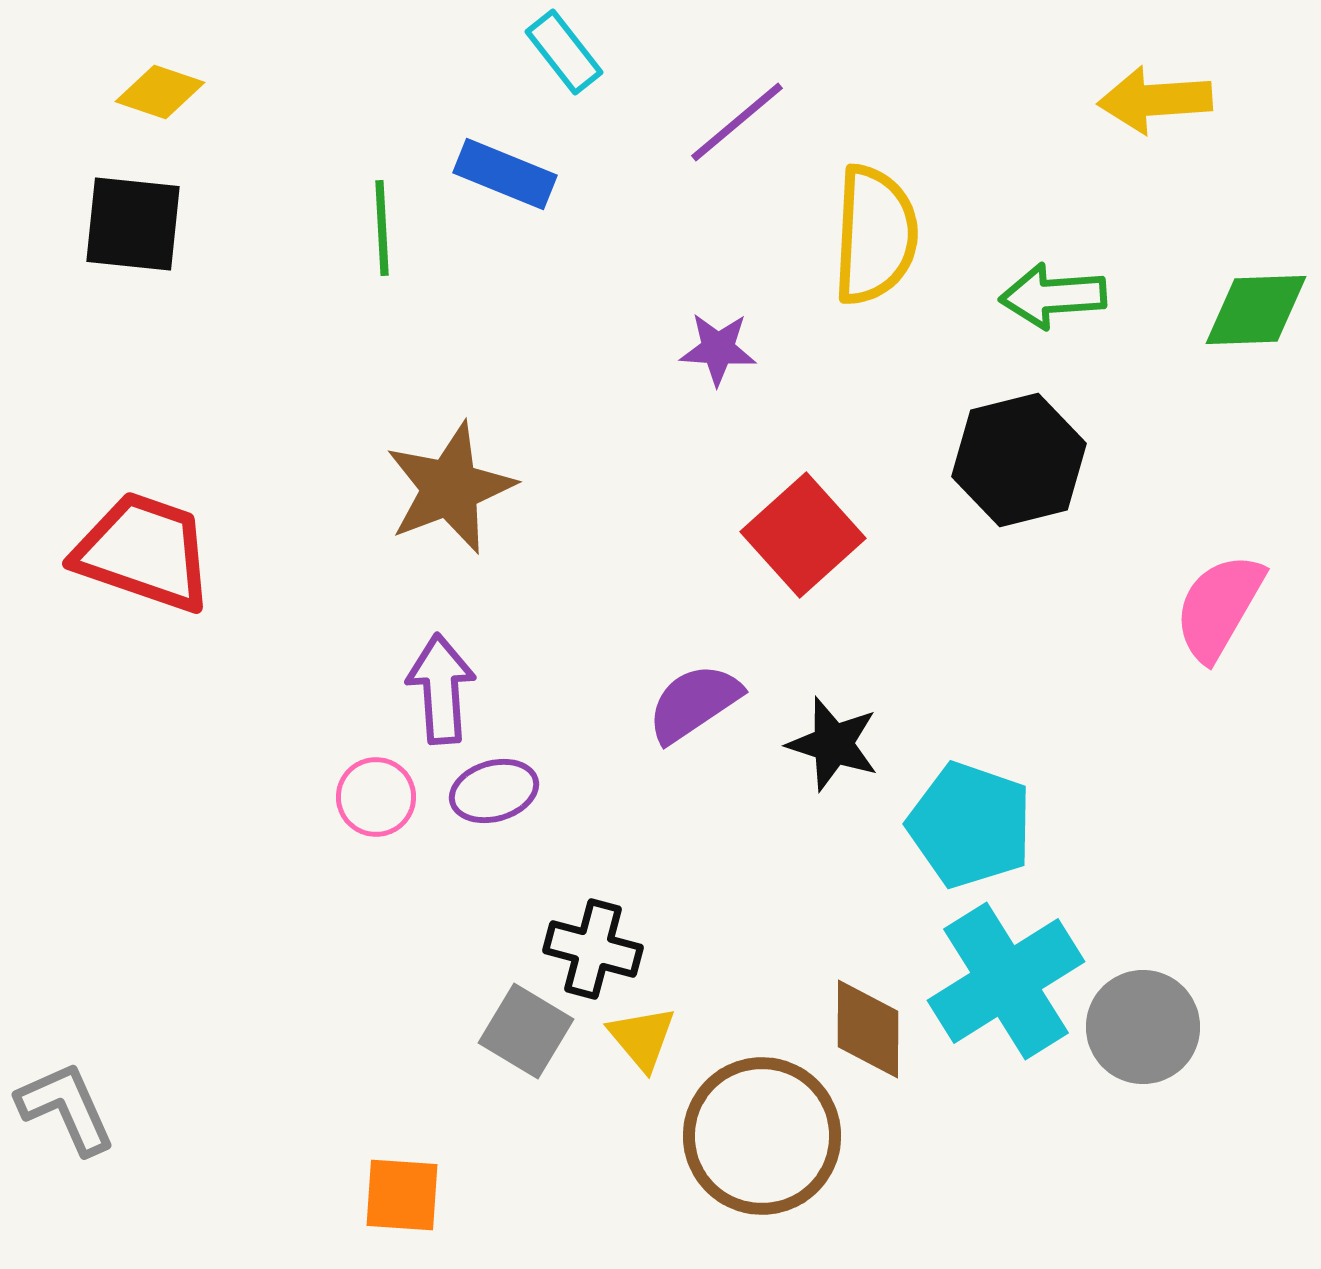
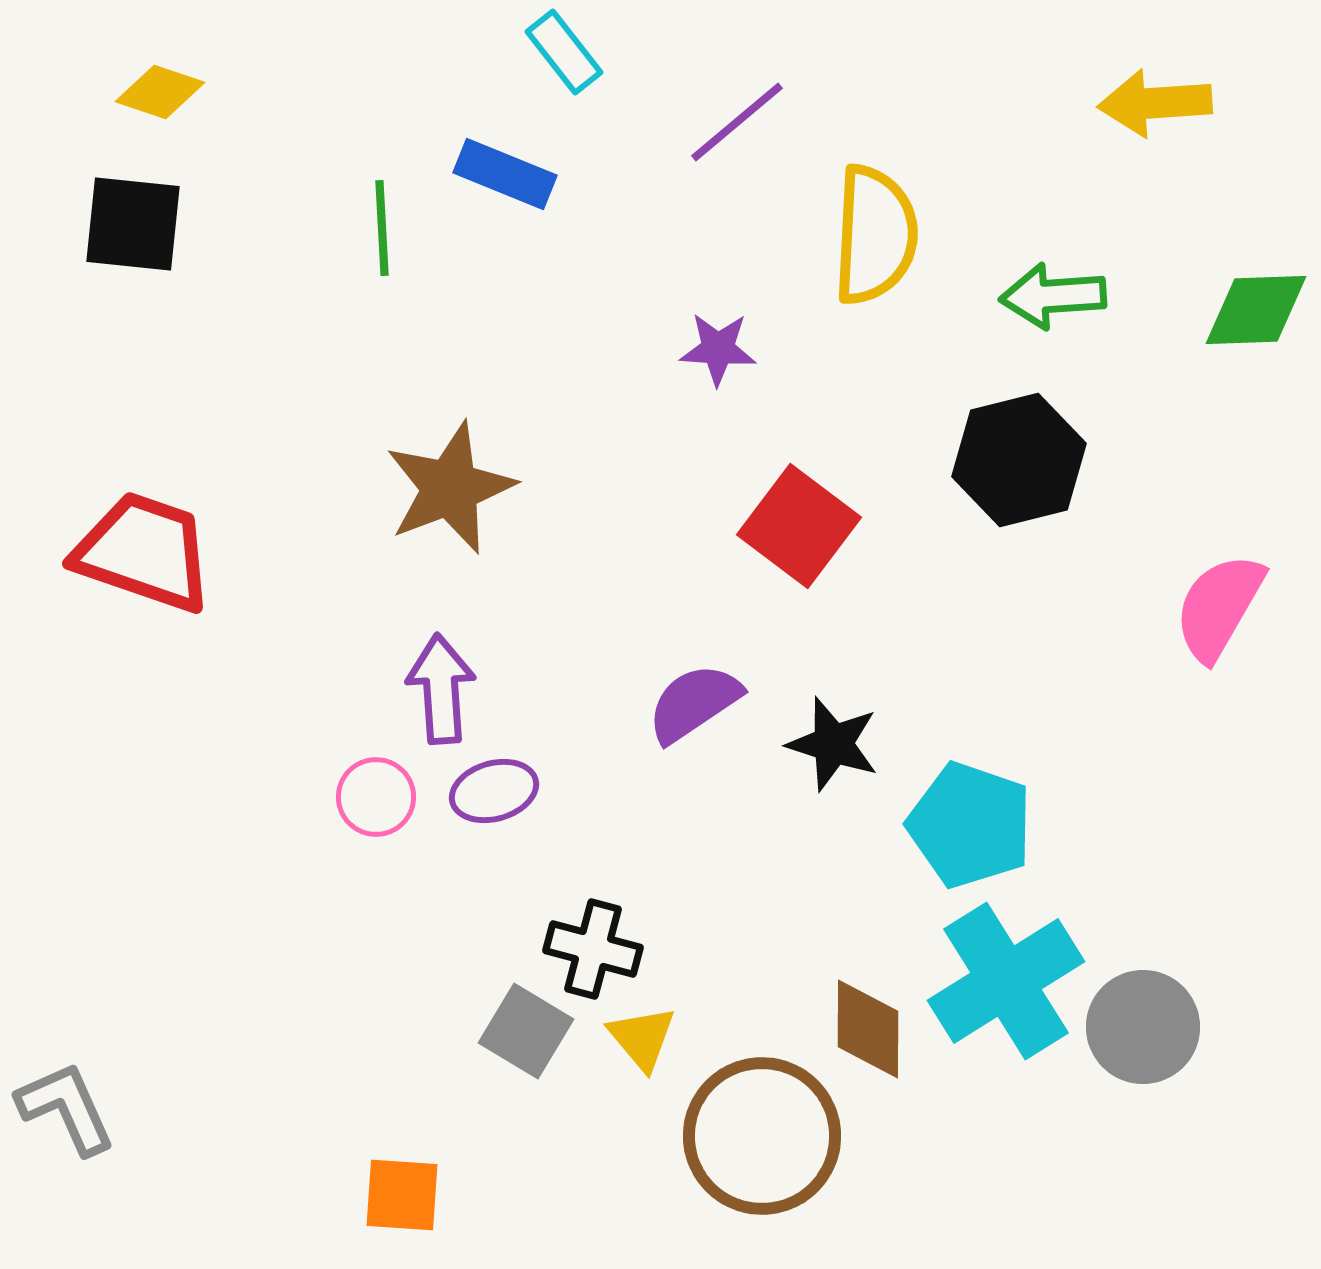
yellow arrow: moved 3 px down
red square: moved 4 px left, 9 px up; rotated 11 degrees counterclockwise
